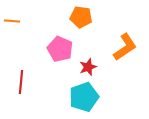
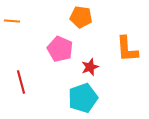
orange L-shape: moved 2 px right, 2 px down; rotated 120 degrees clockwise
red star: moved 2 px right
red line: rotated 20 degrees counterclockwise
cyan pentagon: moved 1 px left, 1 px down
